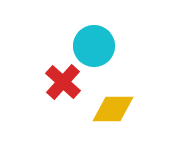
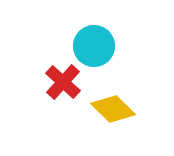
yellow diamond: rotated 45 degrees clockwise
